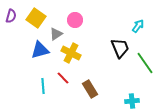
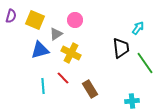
yellow square: moved 1 px left, 2 px down; rotated 12 degrees counterclockwise
cyan arrow: moved 2 px down
black trapezoid: moved 1 px right; rotated 15 degrees clockwise
